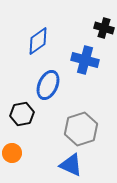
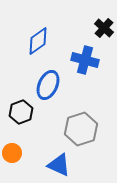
black cross: rotated 24 degrees clockwise
black hexagon: moved 1 px left, 2 px up; rotated 10 degrees counterclockwise
blue triangle: moved 12 px left
